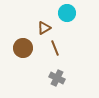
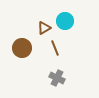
cyan circle: moved 2 px left, 8 px down
brown circle: moved 1 px left
